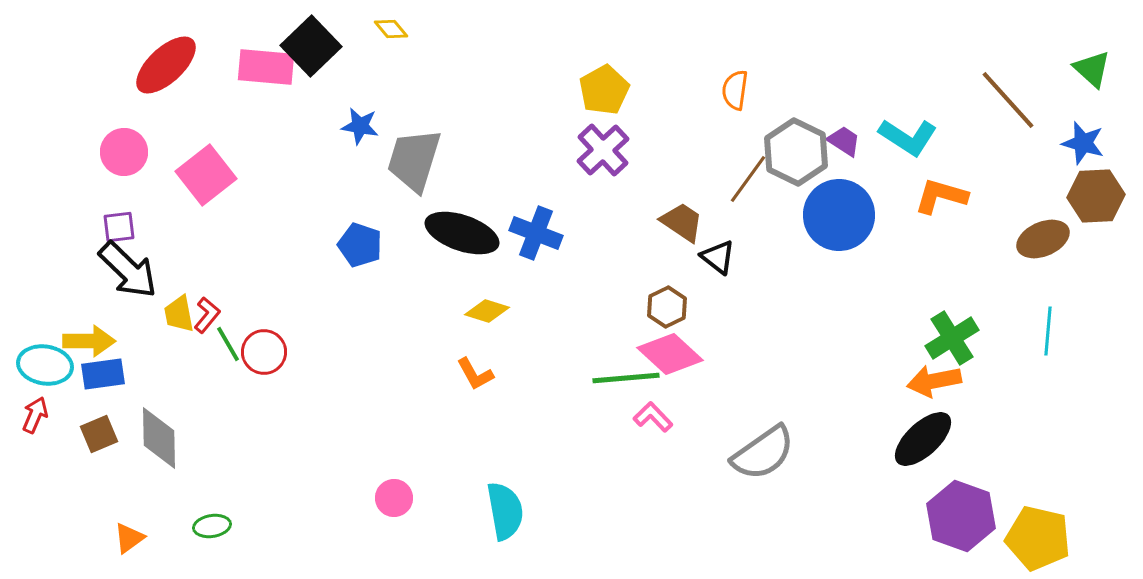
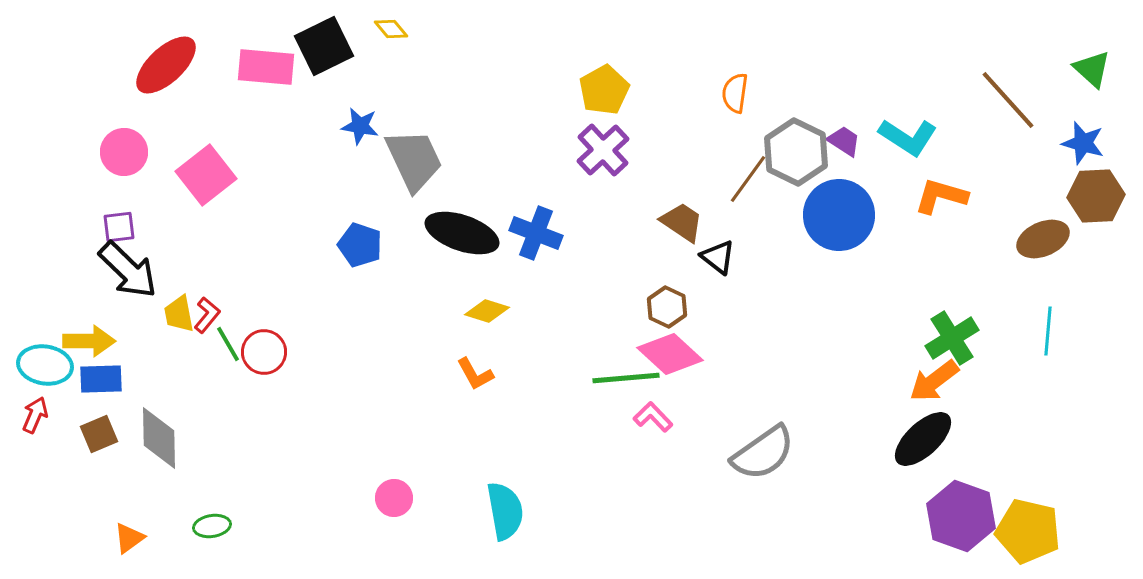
black square at (311, 46): moved 13 px right; rotated 18 degrees clockwise
orange semicircle at (735, 90): moved 3 px down
gray trapezoid at (414, 160): rotated 138 degrees clockwise
brown hexagon at (667, 307): rotated 9 degrees counterclockwise
blue rectangle at (103, 374): moved 2 px left, 5 px down; rotated 6 degrees clockwise
orange arrow at (934, 381): rotated 26 degrees counterclockwise
yellow pentagon at (1038, 538): moved 10 px left, 7 px up
